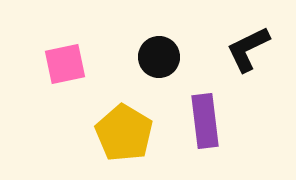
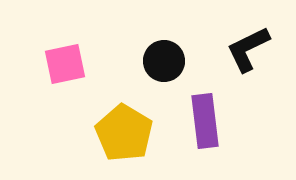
black circle: moved 5 px right, 4 px down
